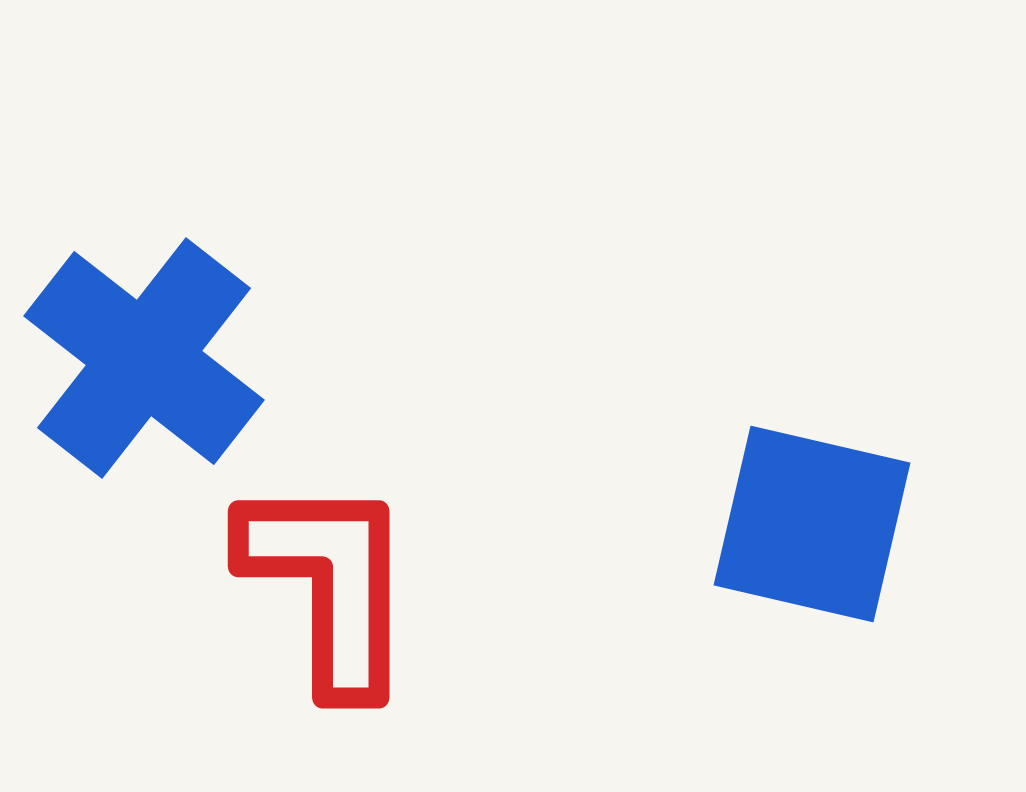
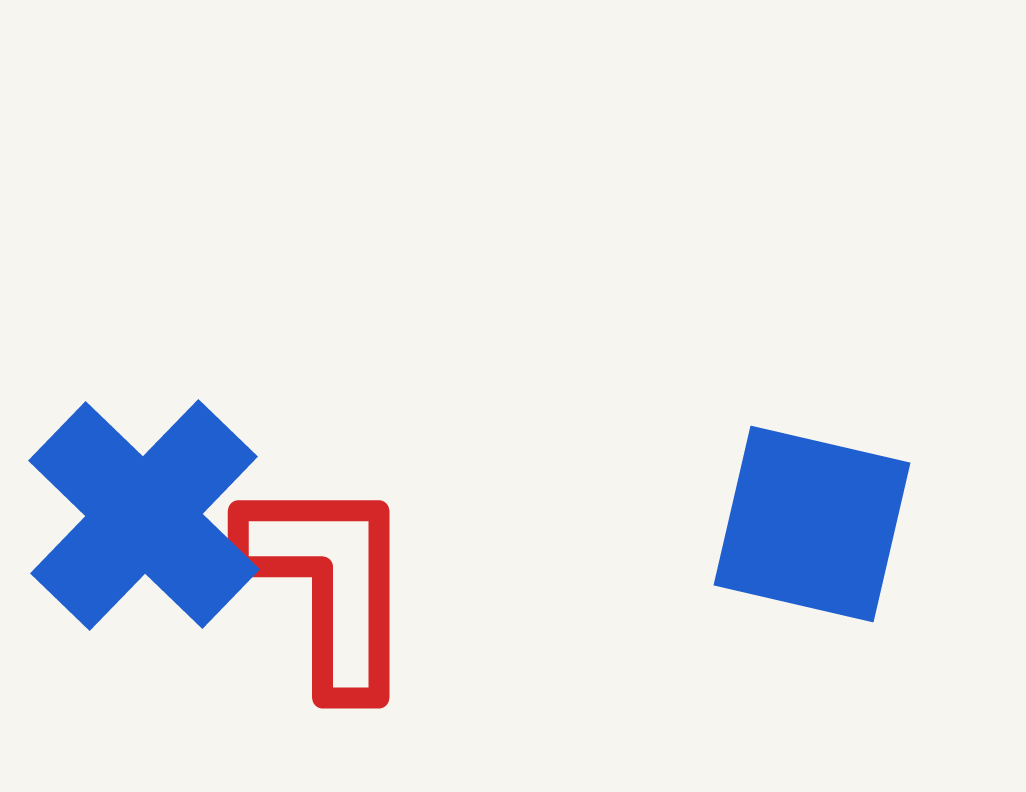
blue cross: moved 157 px down; rotated 6 degrees clockwise
